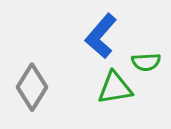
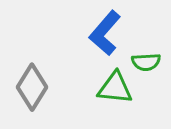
blue L-shape: moved 4 px right, 3 px up
green triangle: rotated 15 degrees clockwise
